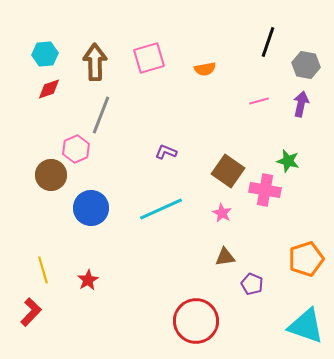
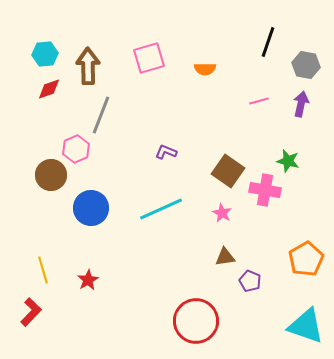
brown arrow: moved 7 px left, 4 px down
orange semicircle: rotated 10 degrees clockwise
orange pentagon: rotated 12 degrees counterclockwise
purple pentagon: moved 2 px left, 3 px up
